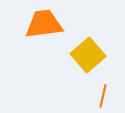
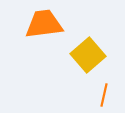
orange line: moved 1 px right, 1 px up
